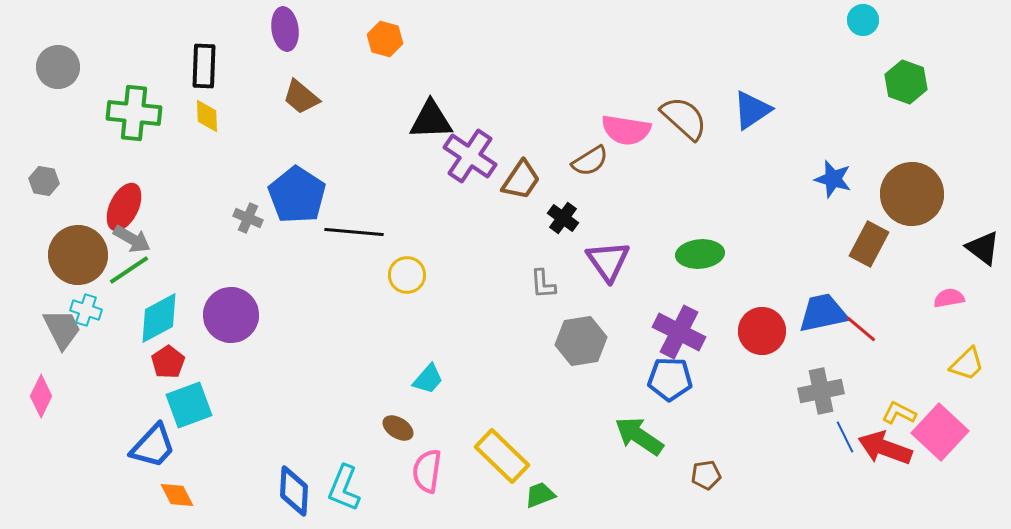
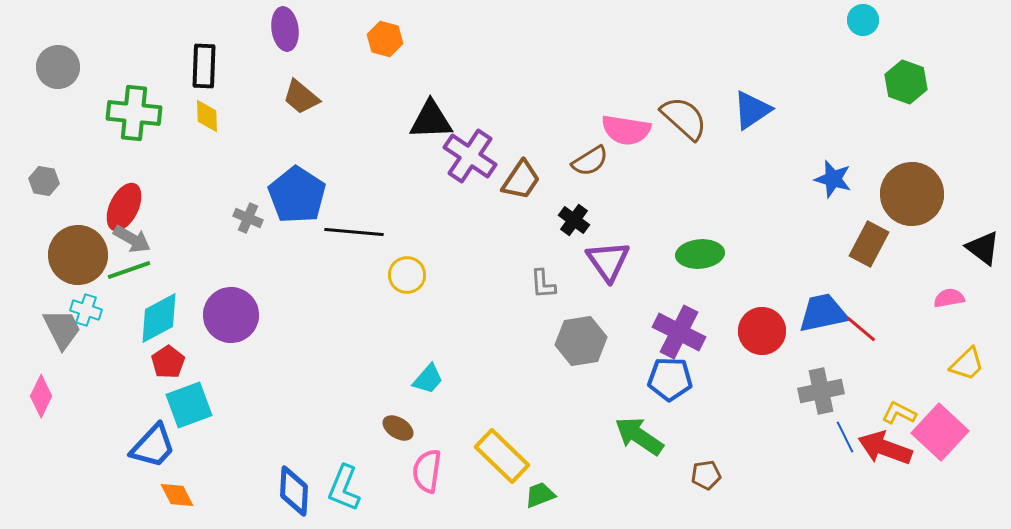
black cross at (563, 218): moved 11 px right, 2 px down
green line at (129, 270): rotated 15 degrees clockwise
